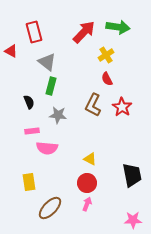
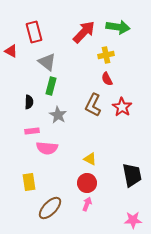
yellow cross: rotated 21 degrees clockwise
black semicircle: rotated 24 degrees clockwise
gray star: rotated 24 degrees clockwise
